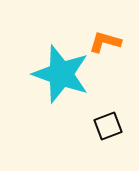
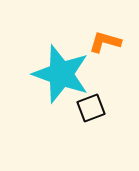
black square: moved 17 px left, 18 px up
